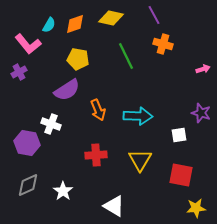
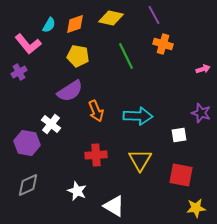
yellow pentagon: moved 3 px up
purple semicircle: moved 3 px right, 1 px down
orange arrow: moved 2 px left, 1 px down
white cross: rotated 18 degrees clockwise
white star: moved 14 px right; rotated 12 degrees counterclockwise
